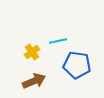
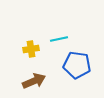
cyan line: moved 1 px right, 2 px up
yellow cross: moved 1 px left, 3 px up; rotated 28 degrees clockwise
